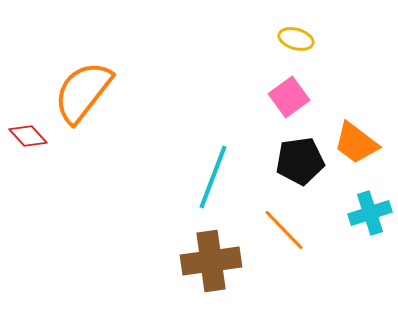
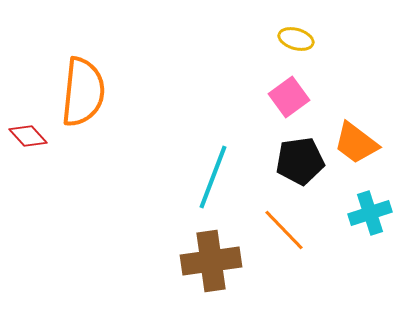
orange semicircle: rotated 148 degrees clockwise
